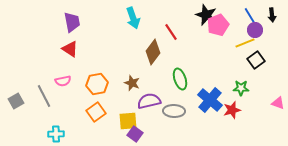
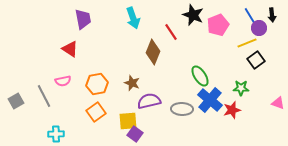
black star: moved 13 px left
purple trapezoid: moved 11 px right, 3 px up
purple circle: moved 4 px right, 2 px up
yellow line: moved 2 px right
brown diamond: rotated 15 degrees counterclockwise
green ellipse: moved 20 px right, 3 px up; rotated 15 degrees counterclockwise
gray ellipse: moved 8 px right, 2 px up
